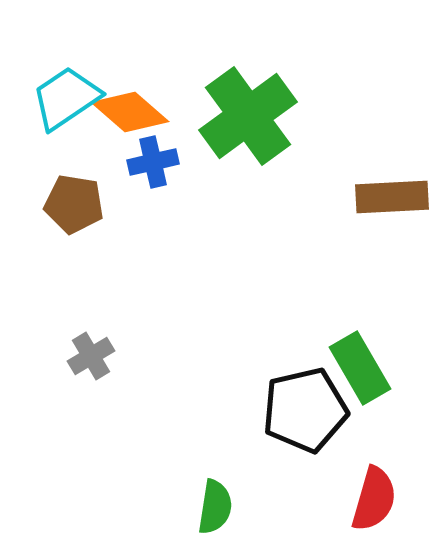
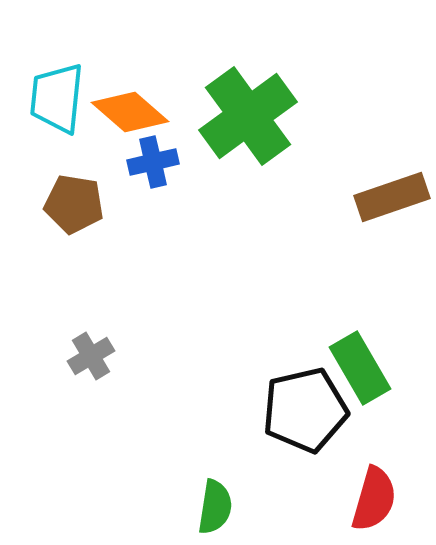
cyan trapezoid: moved 9 px left; rotated 50 degrees counterclockwise
brown rectangle: rotated 16 degrees counterclockwise
